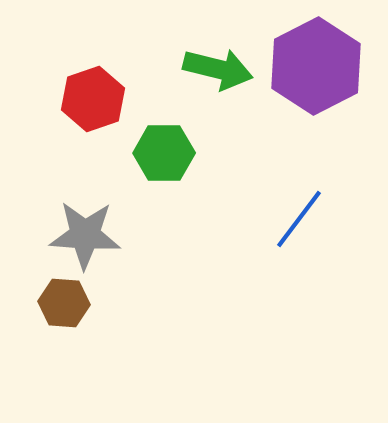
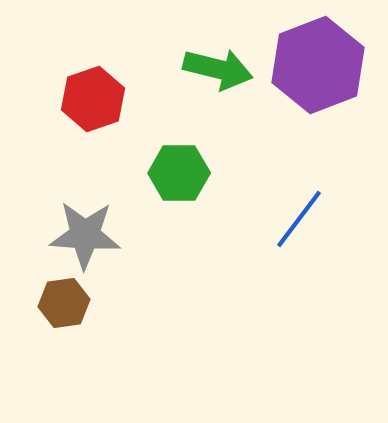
purple hexagon: moved 2 px right, 1 px up; rotated 6 degrees clockwise
green hexagon: moved 15 px right, 20 px down
brown hexagon: rotated 12 degrees counterclockwise
